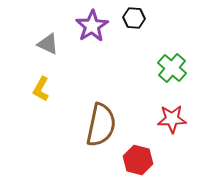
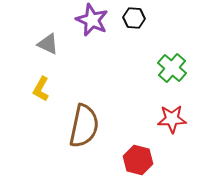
purple star: moved 6 px up; rotated 16 degrees counterclockwise
brown semicircle: moved 17 px left, 1 px down
